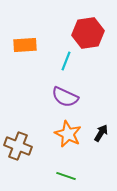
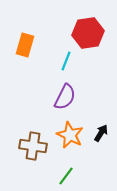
orange rectangle: rotated 70 degrees counterclockwise
purple semicircle: rotated 88 degrees counterclockwise
orange star: moved 2 px right, 1 px down
brown cross: moved 15 px right; rotated 12 degrees counterclockwise
green line: rotated 72 degrees counterclockwise
